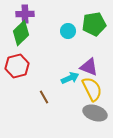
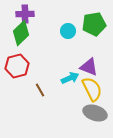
brown line: moved 4 px left, 7 px up
